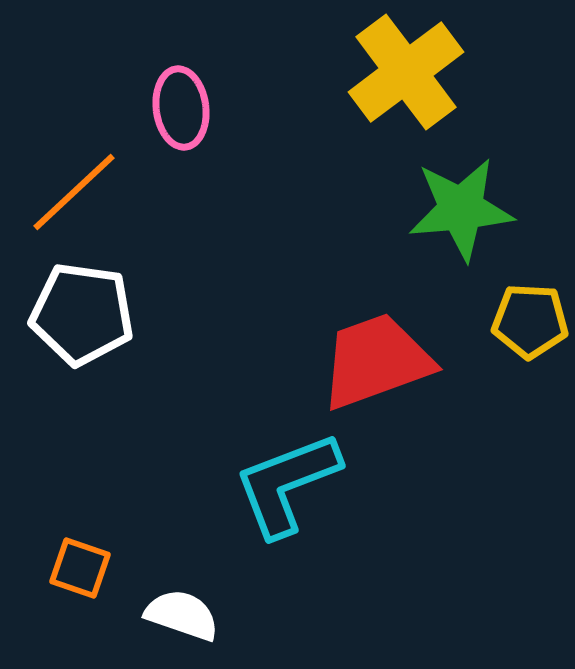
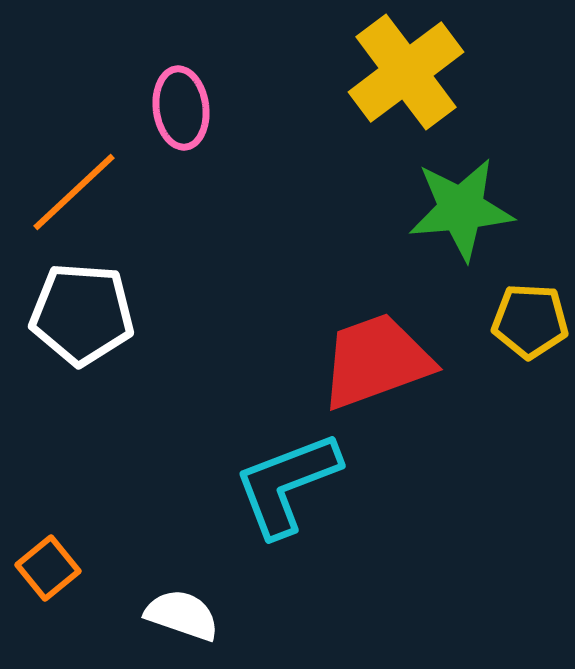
white pentagon: rotated 4 degrees counterclockwise
orange square: moved 32 px left; rotated 32 degrees clockwise
